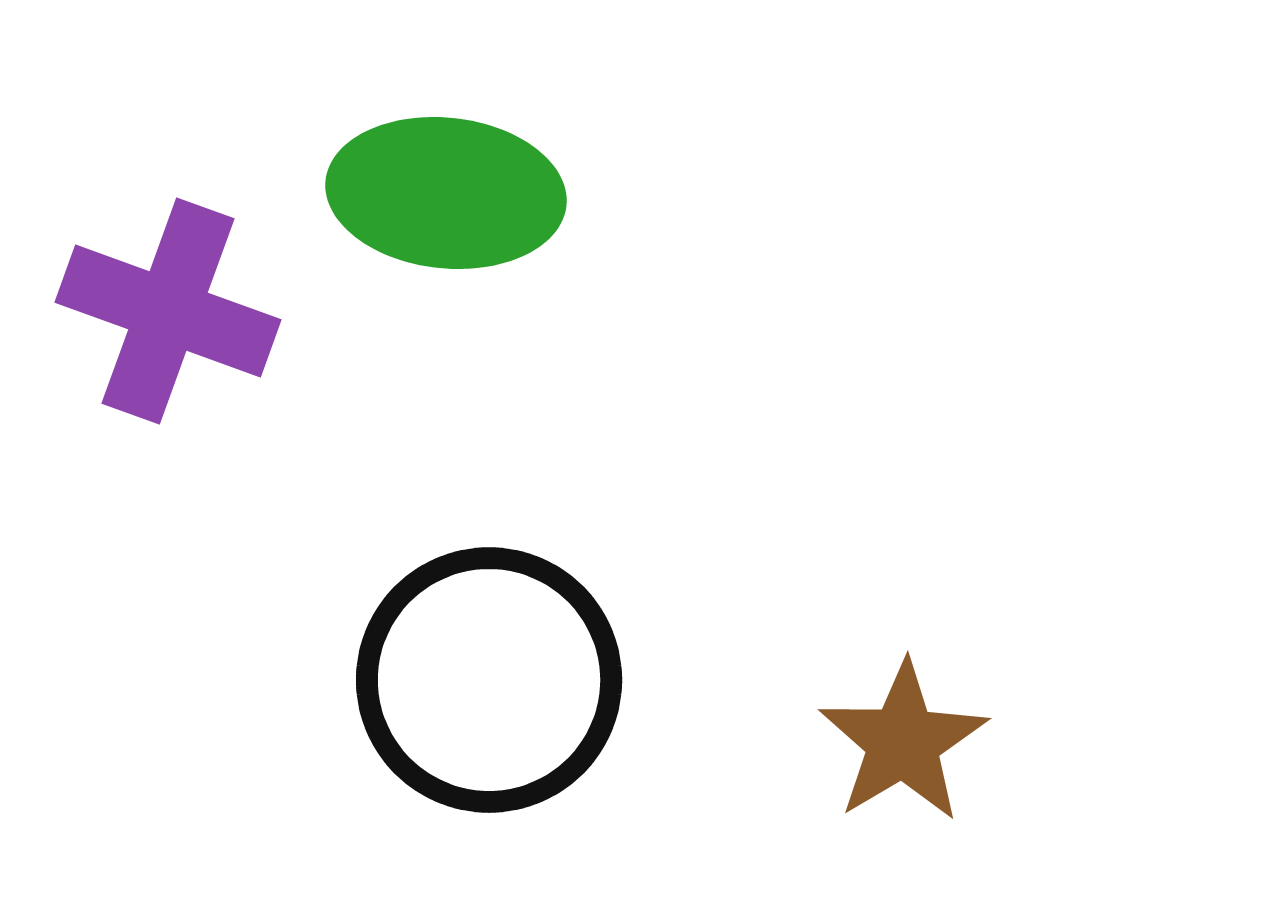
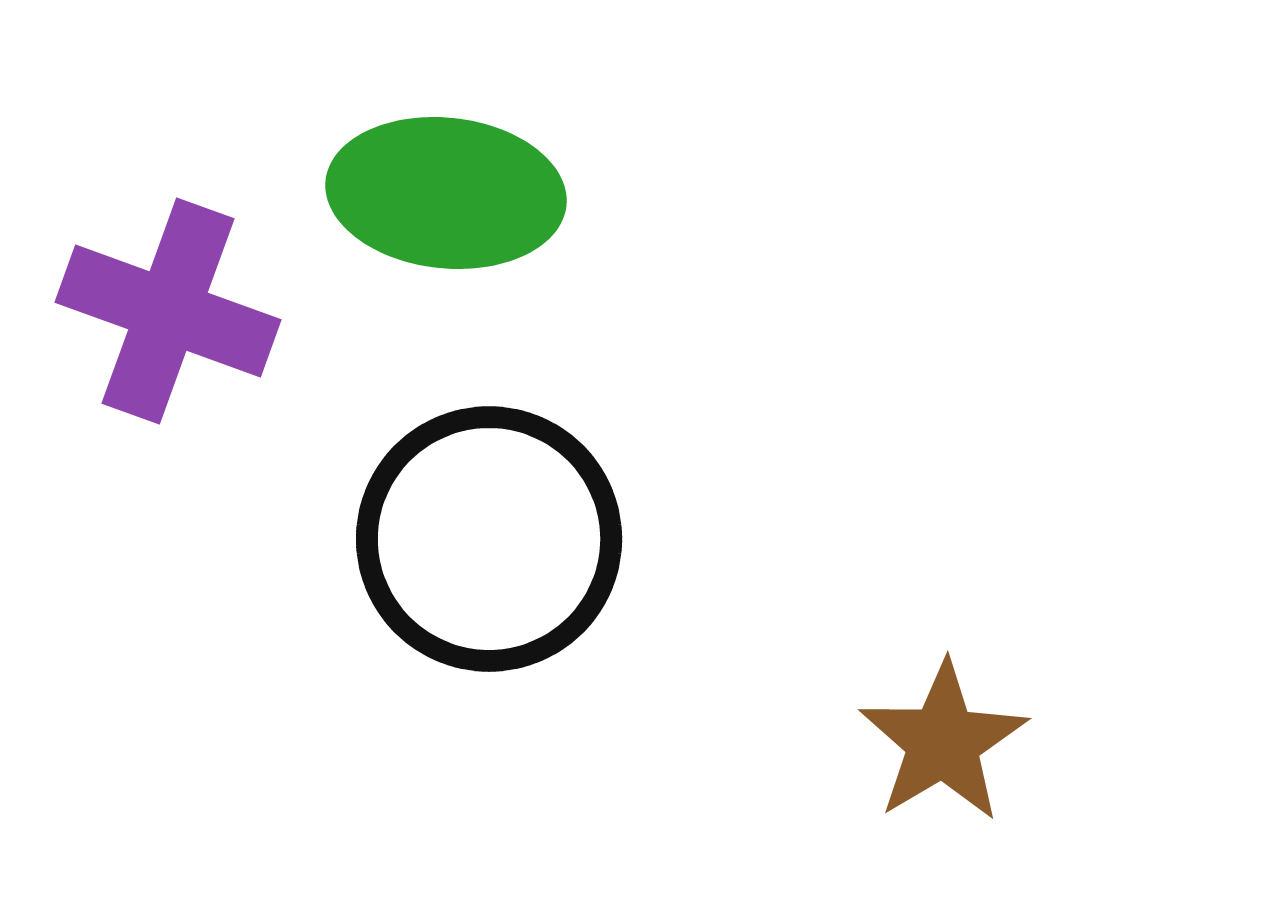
black circle: moved 141 px up
brown star: moved 40 px right
